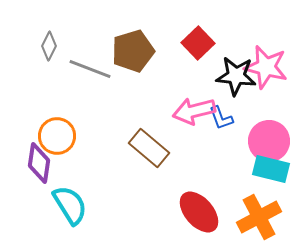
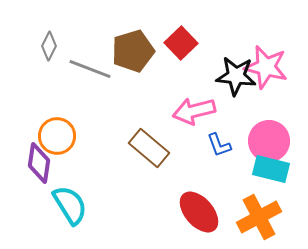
red square: moved 17 px left
blue L-shape: moved 2 px left, 27 px down
